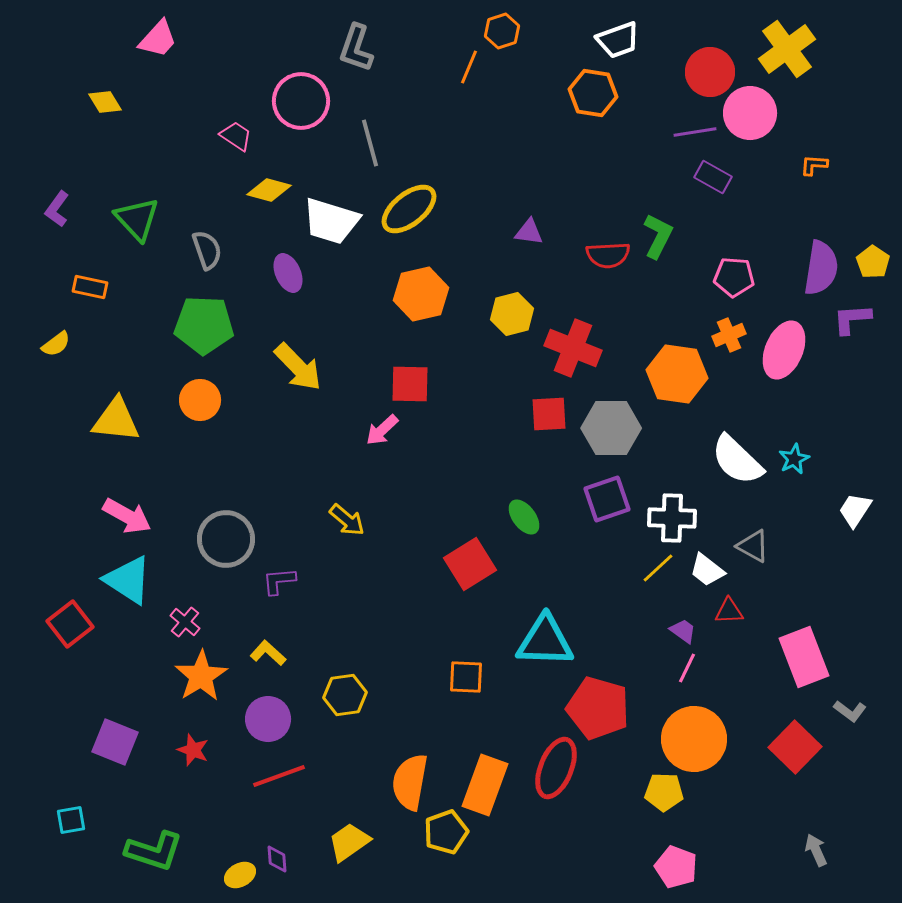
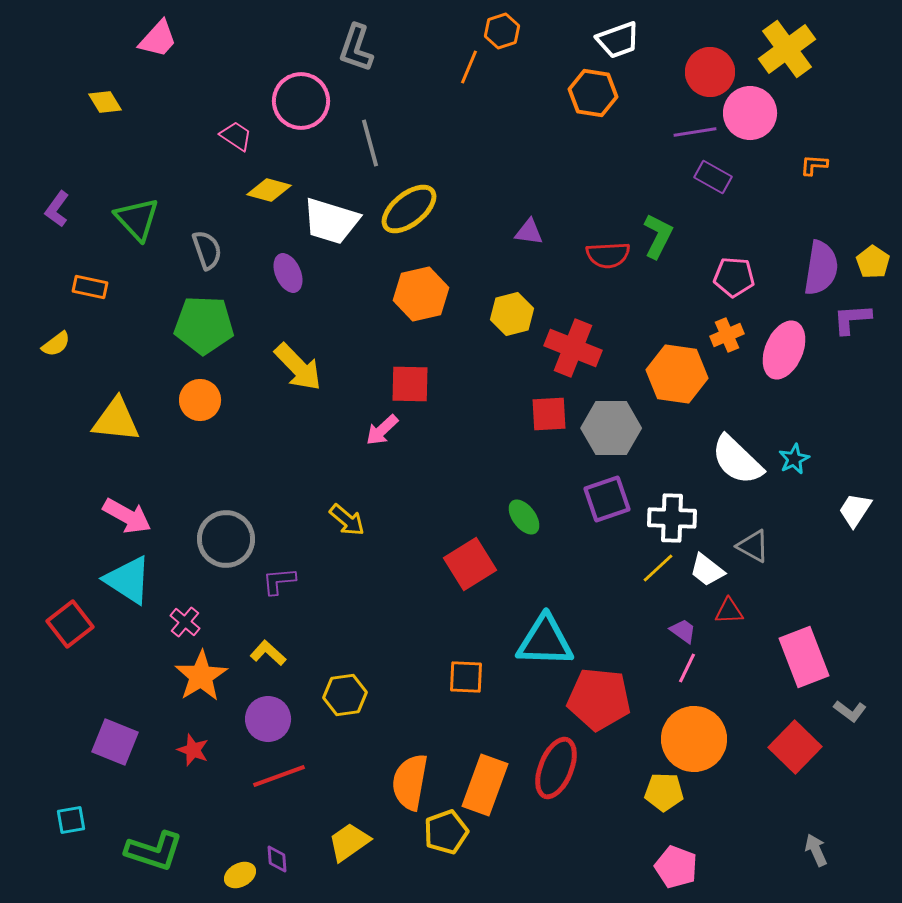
orange cross at (729, 335): moved 2 px left
red pentagon at (598, 708): moved 1 px right, 9 px up; rotated 10 degrees counterclockwise
